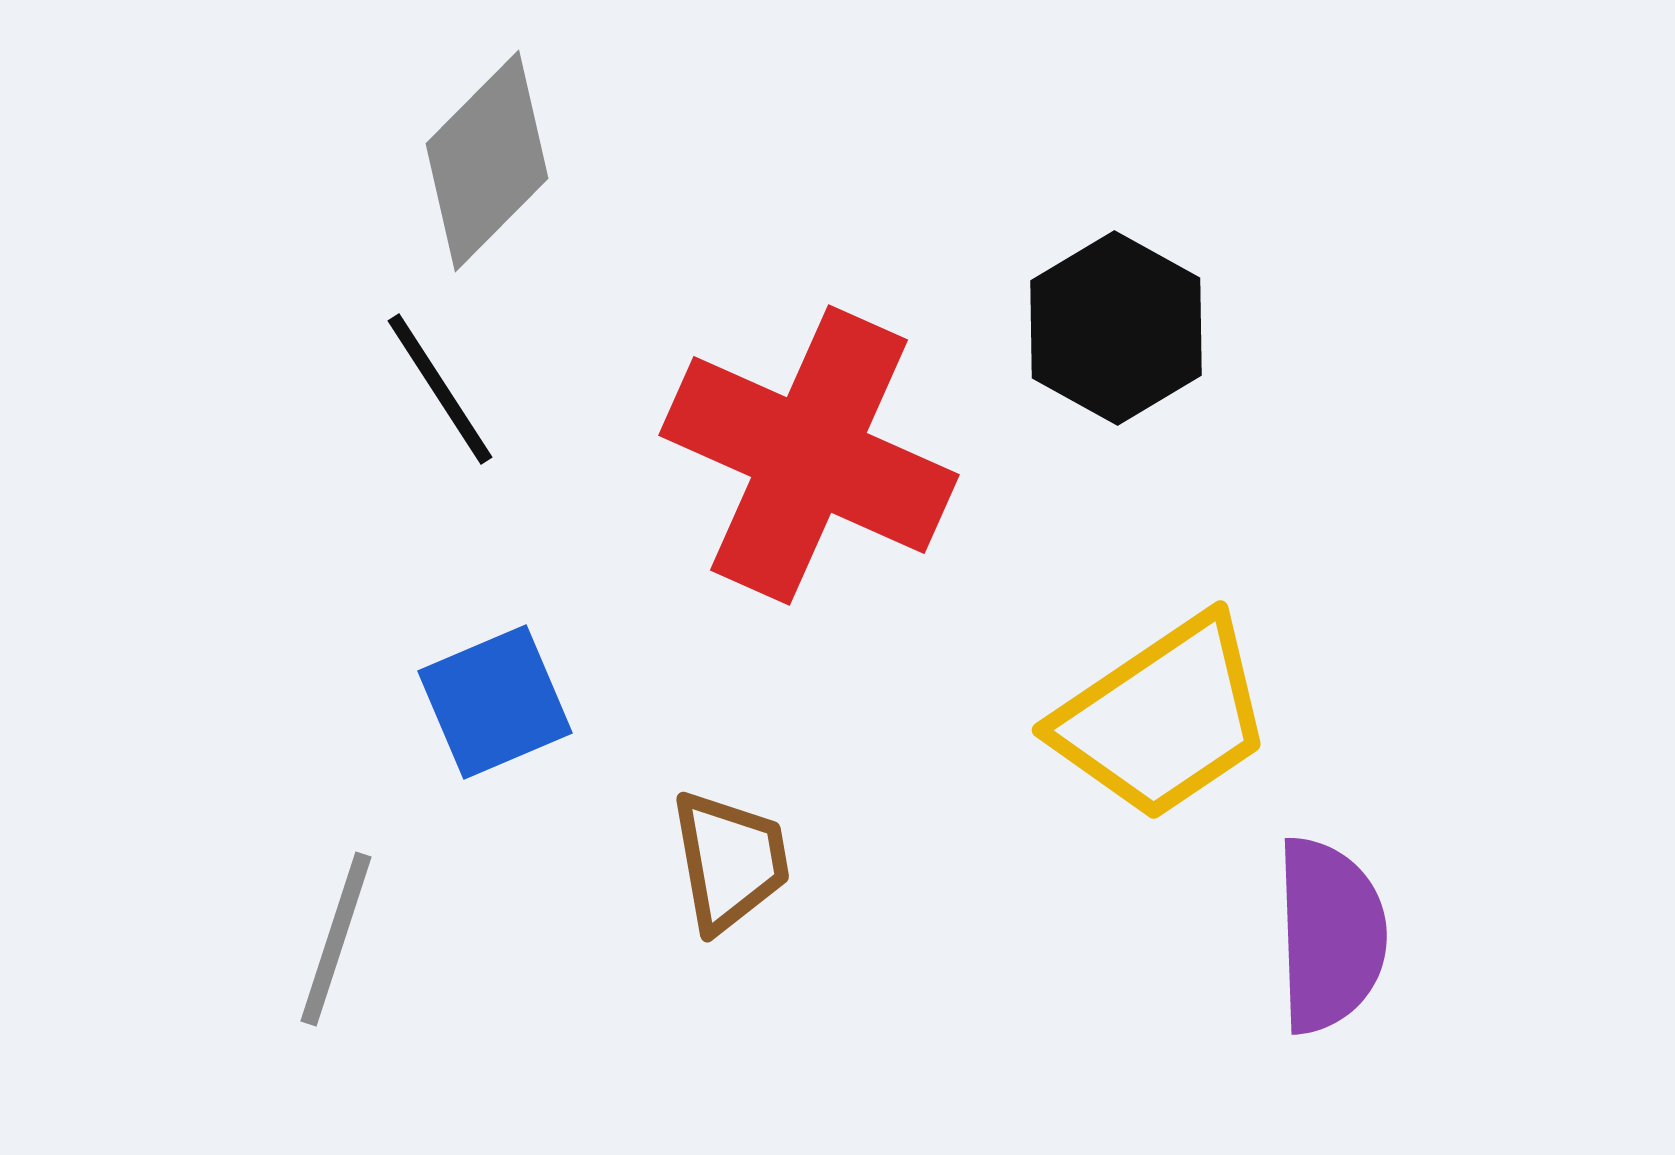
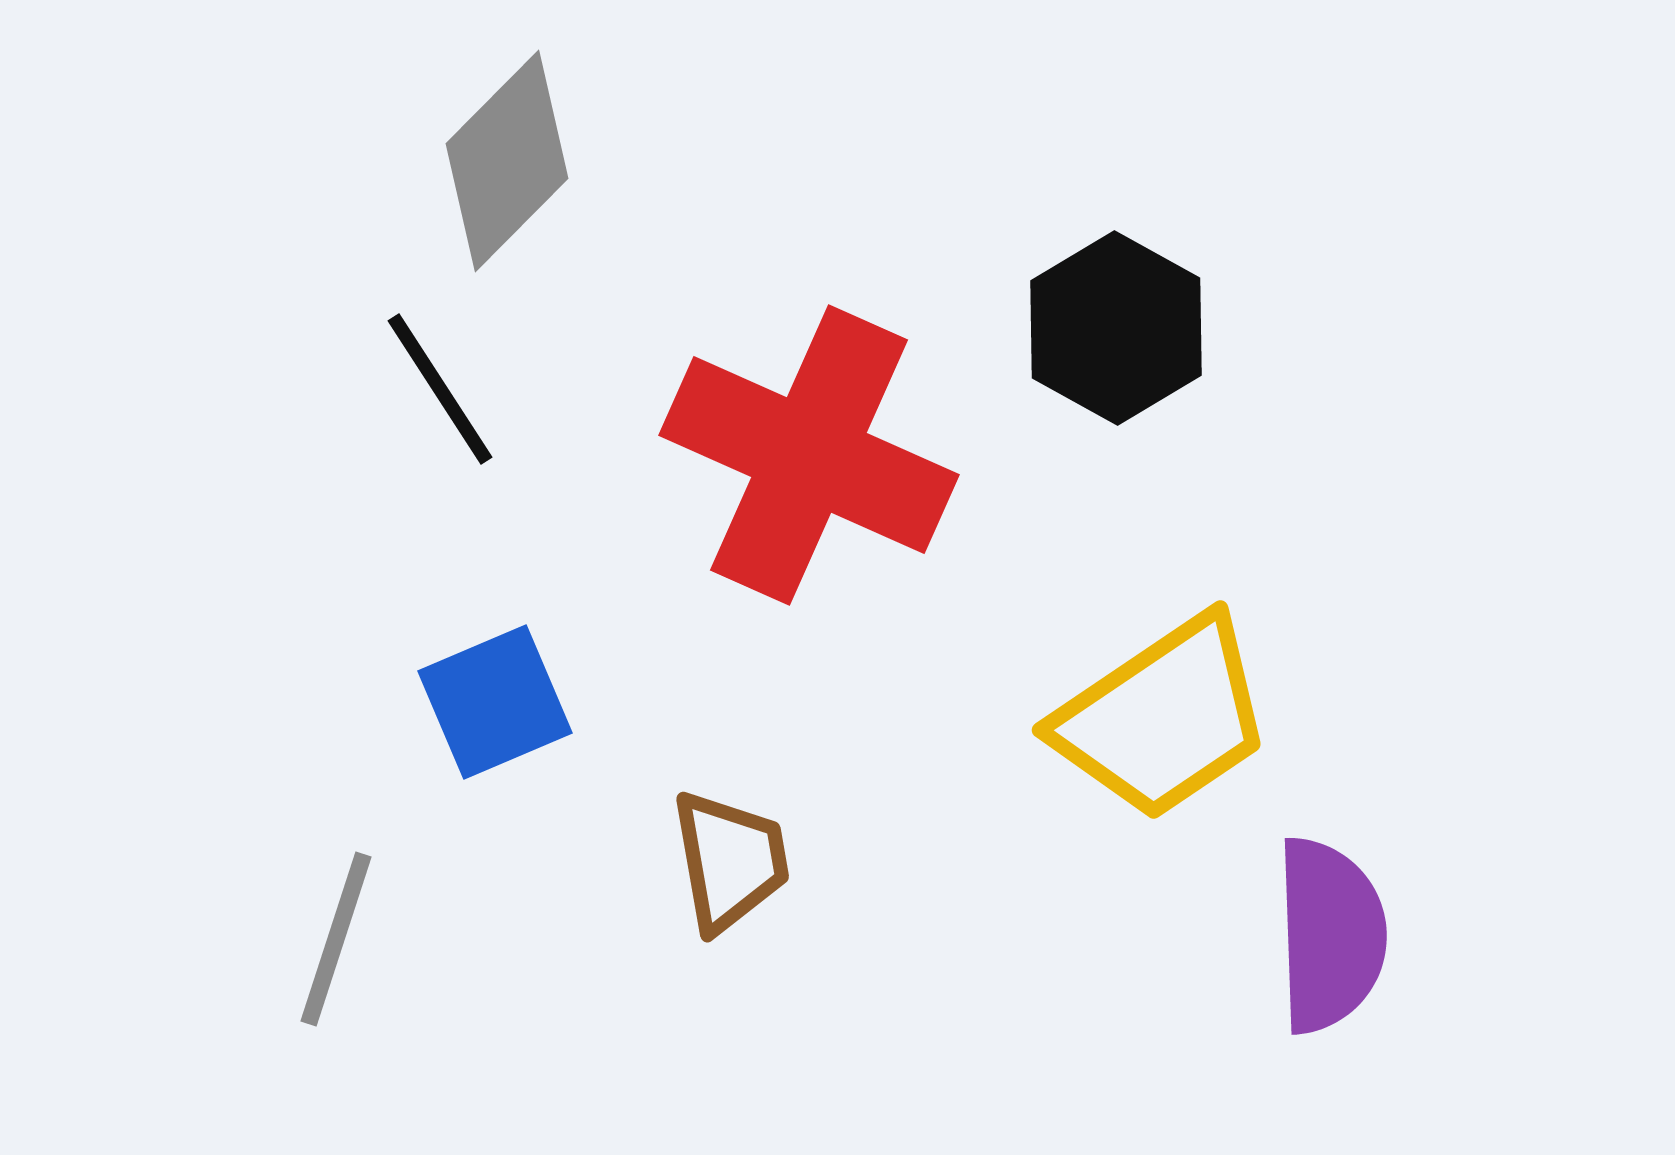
gray diamond: moved 20 px right
